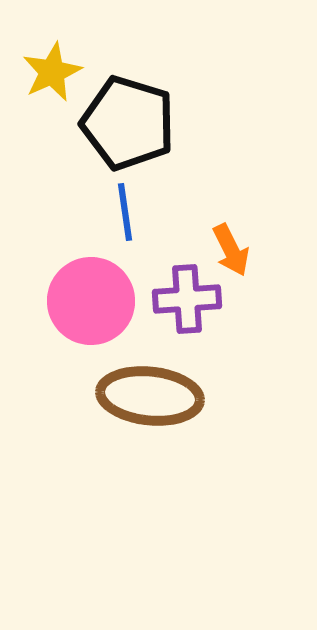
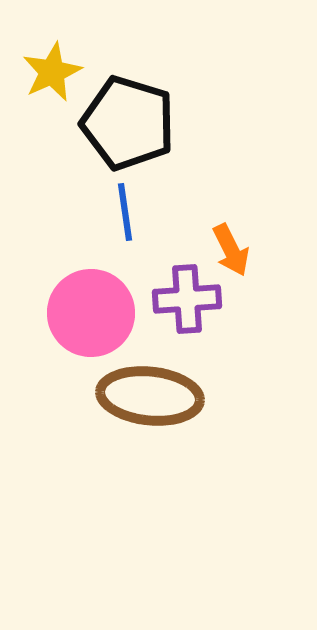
pink circle: moved 12 px down
